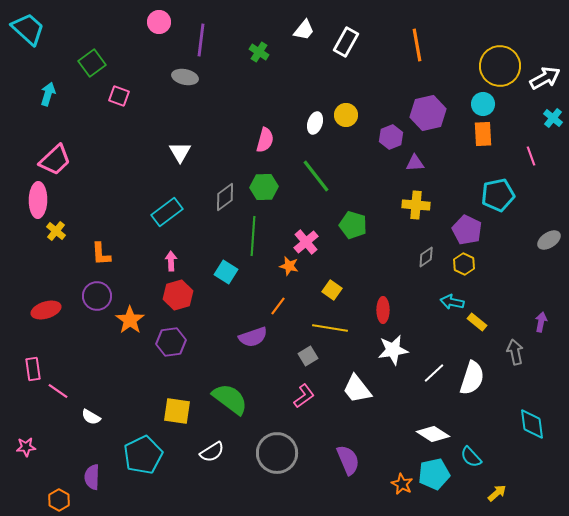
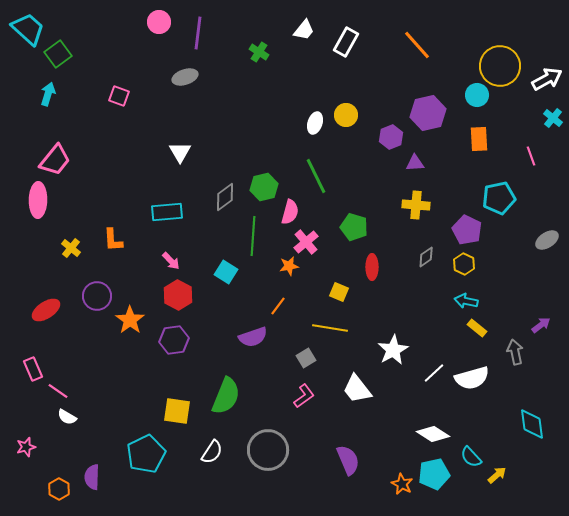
purple line at (201, 40): moved 3 px left, 7 px up
orange line at (417, 45): rotated 32 degrees counterclockwise
green square at (92, 63): moved 34 px left, 9 px up
gray ellipse at (185, 77): rotated 30 degrees counterclockwise
white arrow at (545, 78): moved 2 px right, 1 px down
cyan circle at (483, 104): moved 6 px left, 9 px up
orange rectangle at (483, 134): moved 4 px left, 5 px down
pink semicircle at (265, 140): moved 25 px right, 72 px down
pink trapezoid at (55, 160): rotated 8 degrees counterclockwise
green line at (316, 176): rotated 12 degrees clockwise
green hexagon at (264, 187): rotated 12 degrees counterclockwise
cyan pentagon at (498, 195): moved 1 px right, 3 px down
cyan rectangle at (167, 212): rotated 32 degrees clockwise
green pentagon at (353, 225): moved 1 px right, 2 px down
yellow cross at (56, 231): moved 15 px right, 17 px down
gray ellipse at (549, 240): moved 2 px left
orange L-shape at (101, 254): moved 12 px right, 14 px up
pink arrow at (171, 261): rotated 138 degrees clockwise
orange star at (289, 266): rotated 24 degrees counterclockwise
yellow square at (332, 290): moved 7 px right, 2 px down; rotated 12 degrees counterclockwise
red hexagon at (178, 295): rotated 16 degrees counterclockwise
cyan arrow at (452, 302): moved 14 px right, 1 px up
red ellipse at (46, 310): rotated 16 degrees counterclockwise
red ellipse at (383, 310): moved 11 px left, 43 px up
yellow rectangle at (477, 322): moved 6 px down
purple arrow at (541, 322): moved 3 px down; rotated 42 degrees clockwise
purple hexagon at (171, 342): moved 3 px right, 2 px up
white star at (393, 350): rotated 20 degrees counterclockwise
gray square at (308, 356): moved 2 px left, 2 px down
pink rectangle at (33, 369): rotated 15 degrees counterclockwise
white semicircle at (472, 378): rotated 56 degrees clockwise
green semicircle at (230, 399): moved 4 px left, 3 px up; rotated 75 degrees clockwise
white semicircle at (91, 417): moved 24 px left
pink star at (26, 447): rotated 12 degrees counterclockwise
white semicircle at (212, 452): rotated 25 degrees counterclockwise
gray circle at (277, 453): moved 9 px left, 3 px up
cyan pentagon at (143, 455): moved 3 px right, 1 px up
yellow arrow at (497, 493): moved 18 px up
orange hexagon at (59, 500): moved 11 px up
